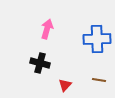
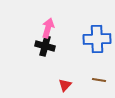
pink arrow: moved 1 px right, 1 px up
black cross: moved 5 px right, 17 px up
